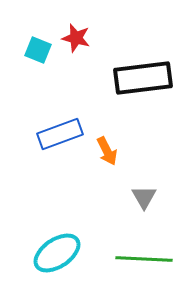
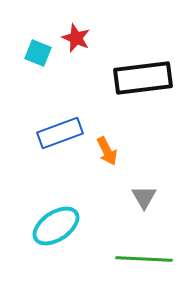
red star: rotated 8 degrees clockwise
cyan square: moved 3 px down
blue rectangle: moved 1 px up
cyan ellipse: moved 1 px left, 27 px up
